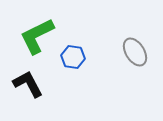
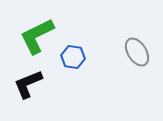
gray ellipse: moved 2 px right
black L-shape: rotated 84 degrees counterclockwise
